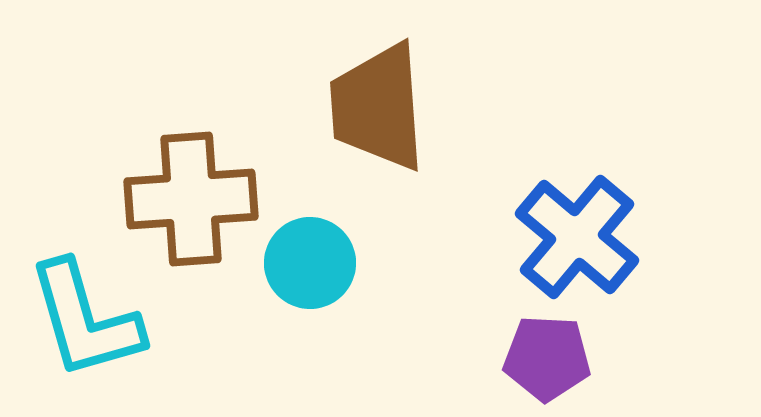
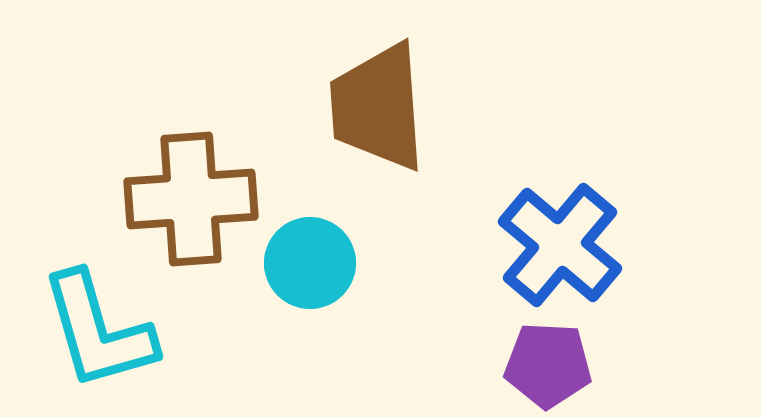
blue cross: moved 17 px left, 8 px down
cyan L-shape: moved 13 px right, 11 px down
purple pentagon: moved 1 px right, 7 px down
